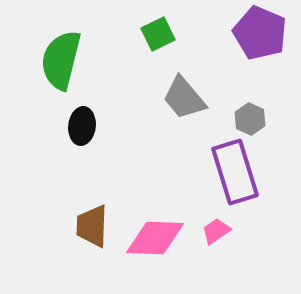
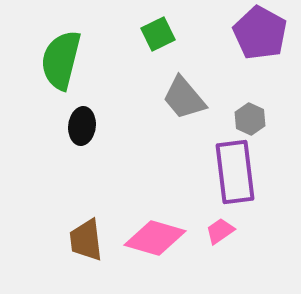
purple pentagon: rotated 6 degrees clockwise
purple rectangle: rotated 10 degrees clockwise
brown trapezoid: moved 6 px left, 14 px down; rotated 9 degrees counterclockwise
pink trapezoid: moved 4 px right
pink diamond: rotated 14 degrees clockwise
